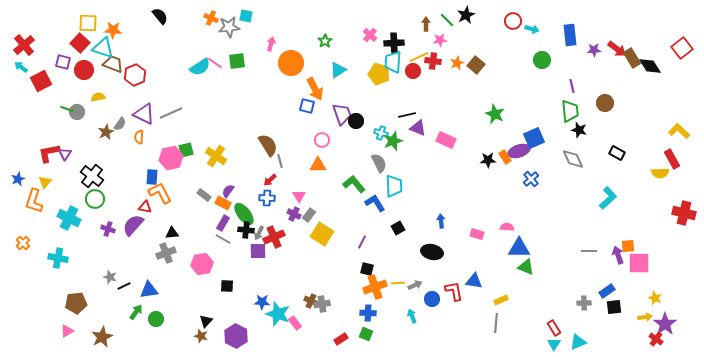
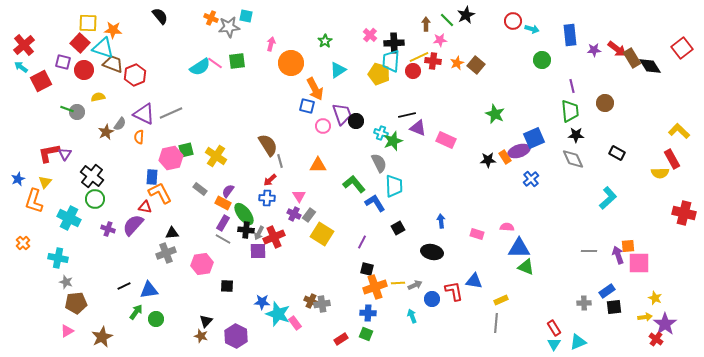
cyan trapezoid at (393, 62): moved 2 px left, 1 px up
black star at (579, 130): moved 3 px left, 5 px down; rotated 14 degrees counterclockwise
pink circle at (322, 140): moved 1 px right, 14 px up
gray rectangle at (204, 195): moved 4 px left, 6 px up
gray star at (110, 277): moved 44 px left, 5 px down
